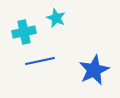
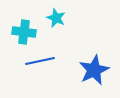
cyan cross: rotated 20 degrees clockwise
